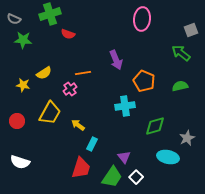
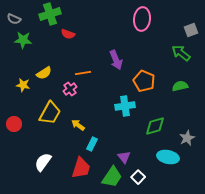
red circle: moved 3 px left, 3 px down
white semicircle: moved 23 px right; rotated 108 degrees clockwise
white square: moved 2 px right
